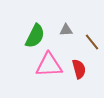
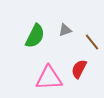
gray triangle: moved 1 px left; rotated 16 degrees counterclockwise
pink triangle: moved 13 px down
red semicircle: rotated 138 degrees counterclockwise
